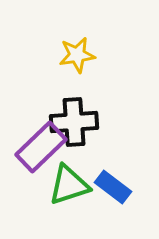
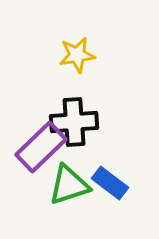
blue rectangle: moved 3 px left, 4 px up
